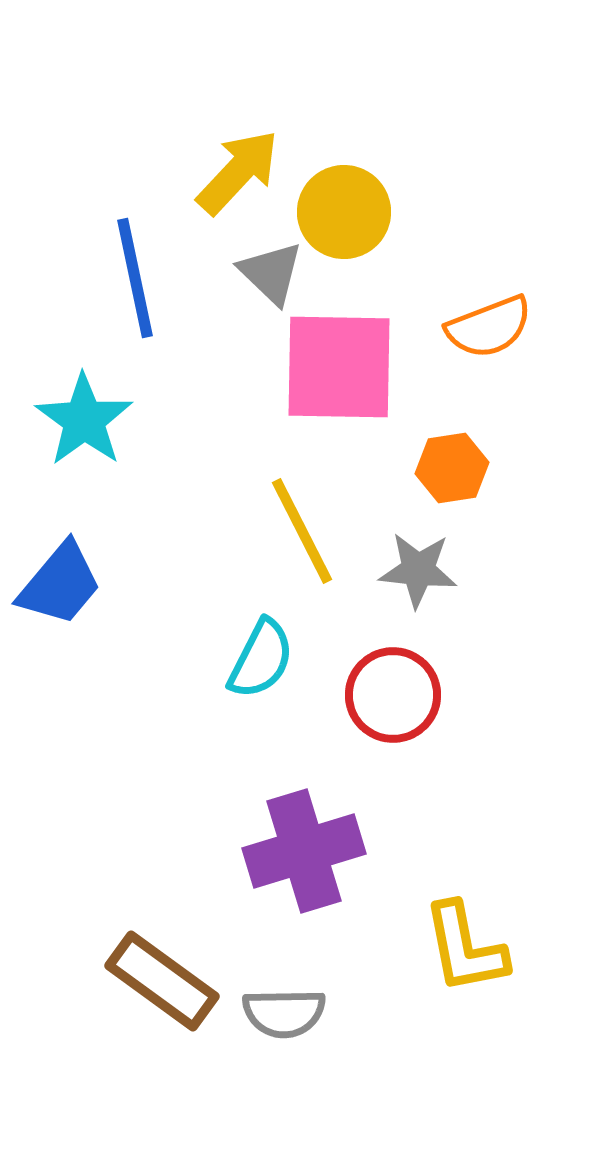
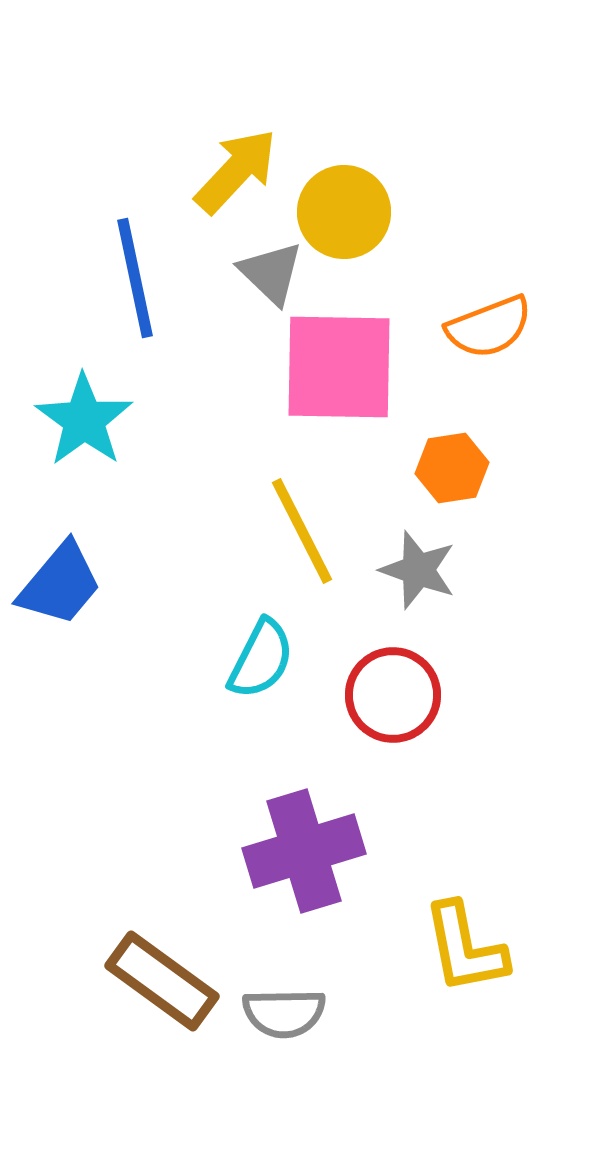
yellow arrow: moved 2 px left, 1 px up
gray star: rotated 14 degrees clockwise
